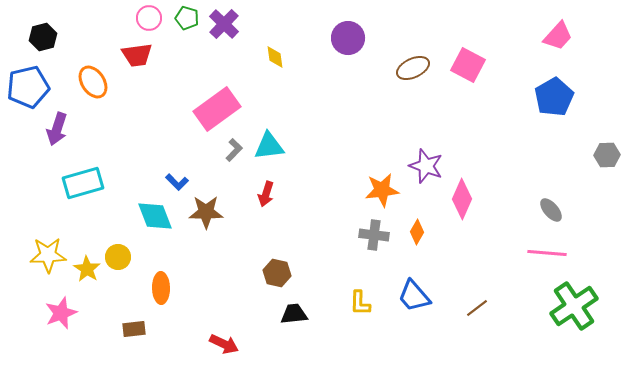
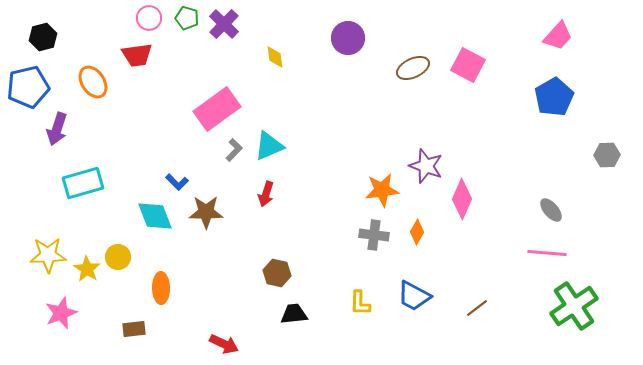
cyan triangle at (269, 146): rotated 16 degrees counterclockwise
blue trapezoid at (414, 296): rotated 21 degrees counterclockwise
